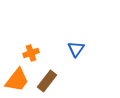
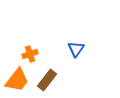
orange cross: moved 1 px left, 1 px down
brown rectangle: moved 1 px up
